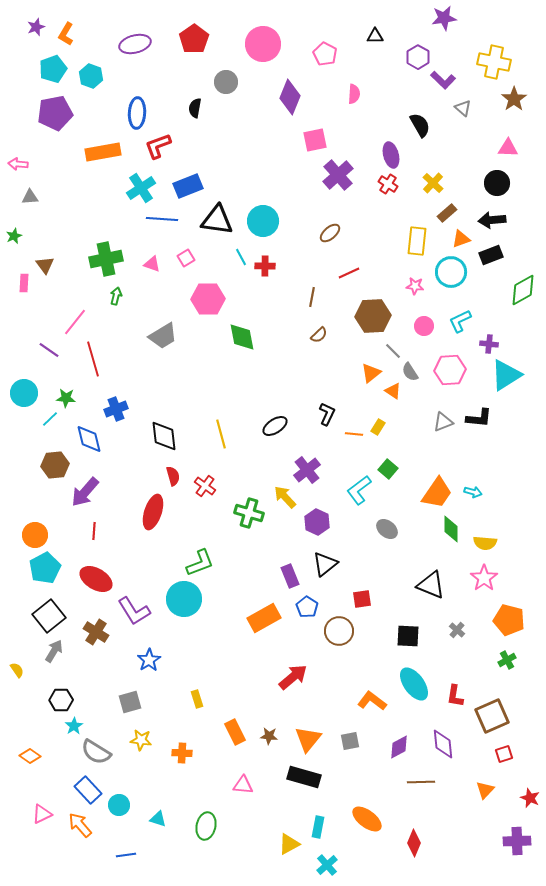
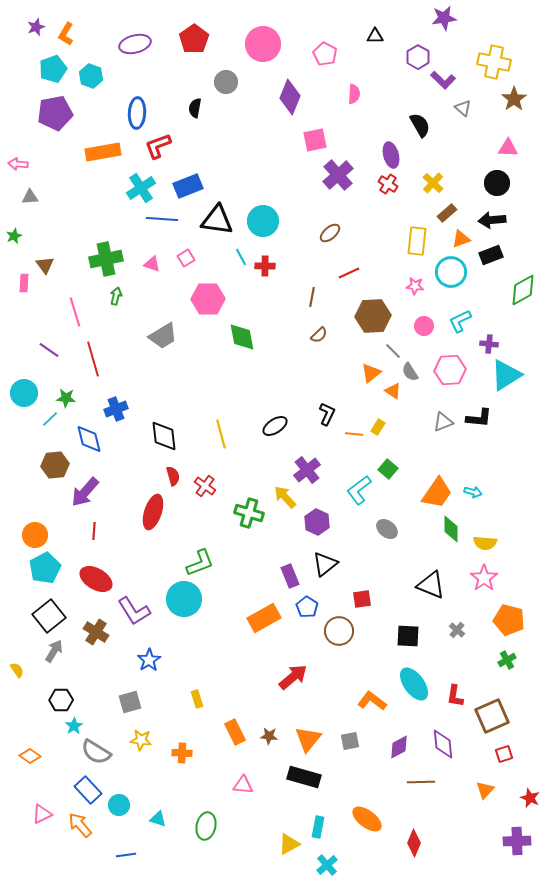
pink line at (75, 322): moved 10 px up; rotated 56 degrees counterclockwise
